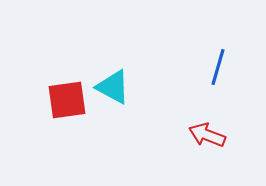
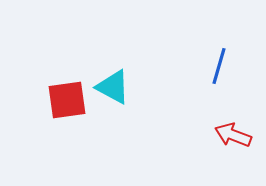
blue line: moved 1 px right, 1 px up
red arrow: moved 26 px right
